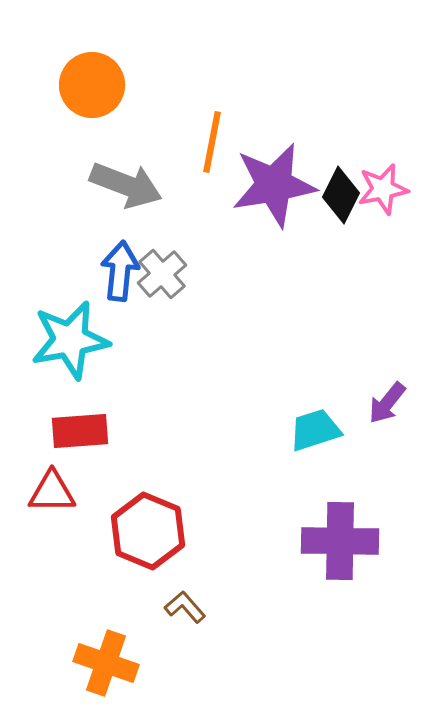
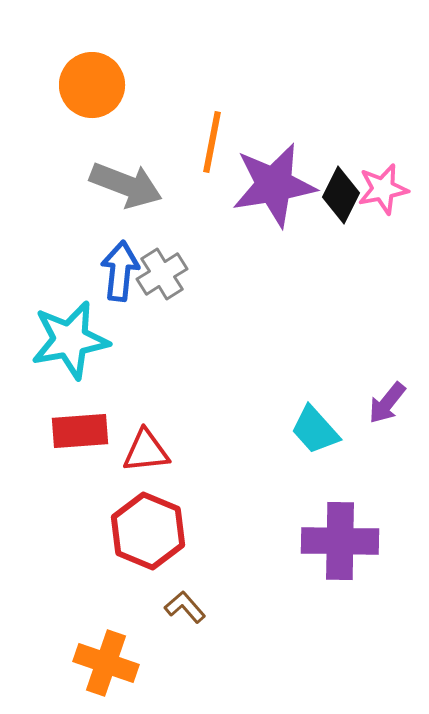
gray cross: rotated 9 degrees clockwise
cyan trapezoid: rotated 114 degrees counterclockwise
red triangle: moved 94 px right, 41 px up; rotated 6 degrees counterclockwise
